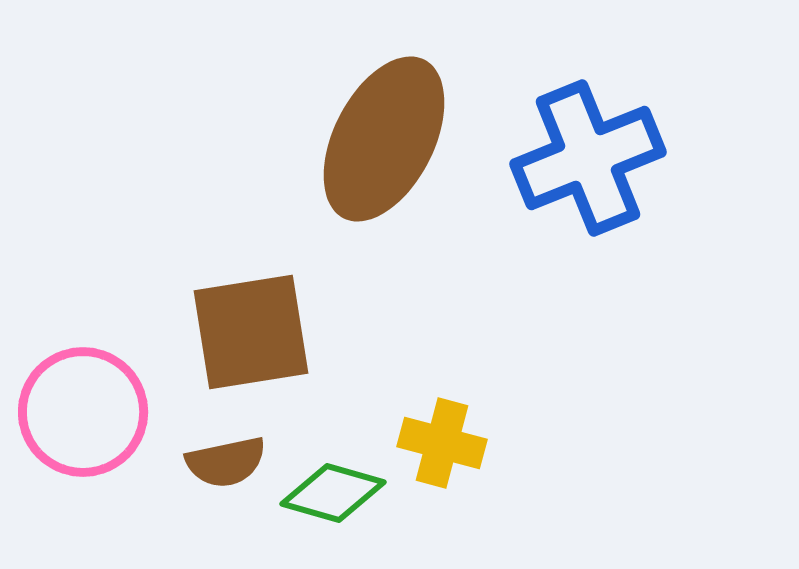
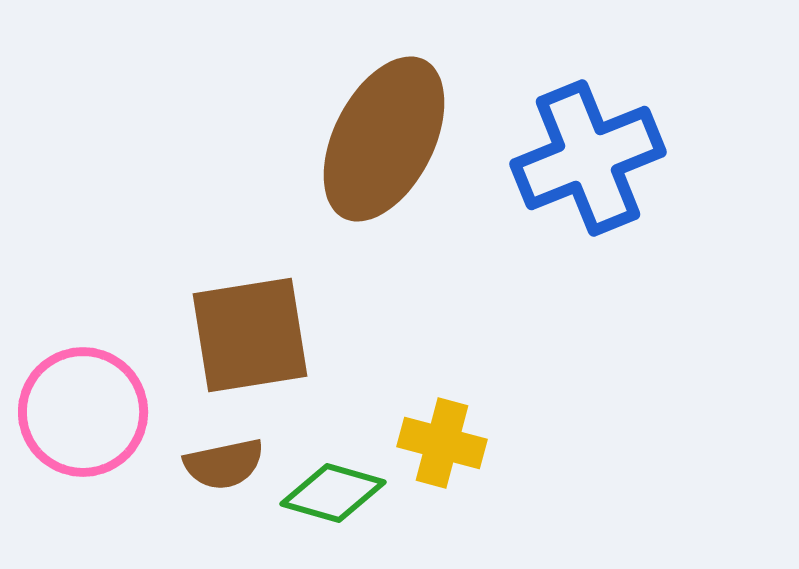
brown square: moved 1 px left, 3 px down
brown semicircle: moved 2 px left, 2 px down
